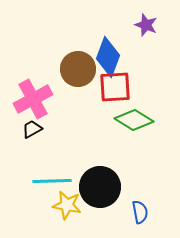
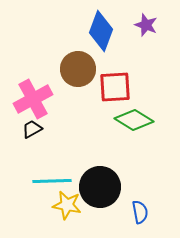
blue diamond: moved 7 px left, 26 px up
